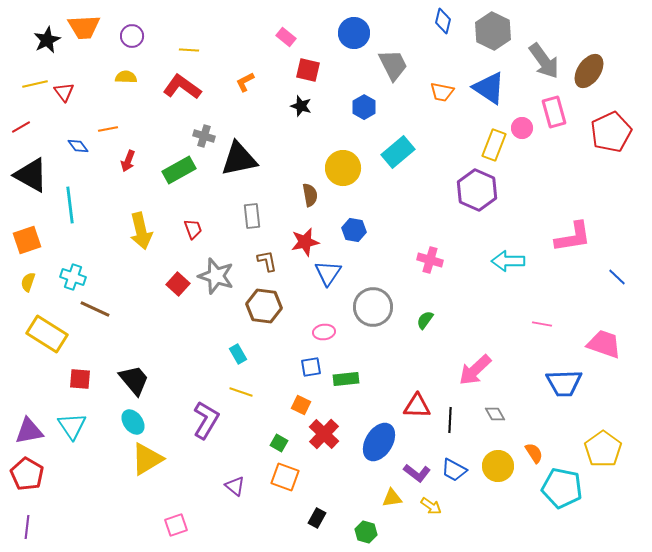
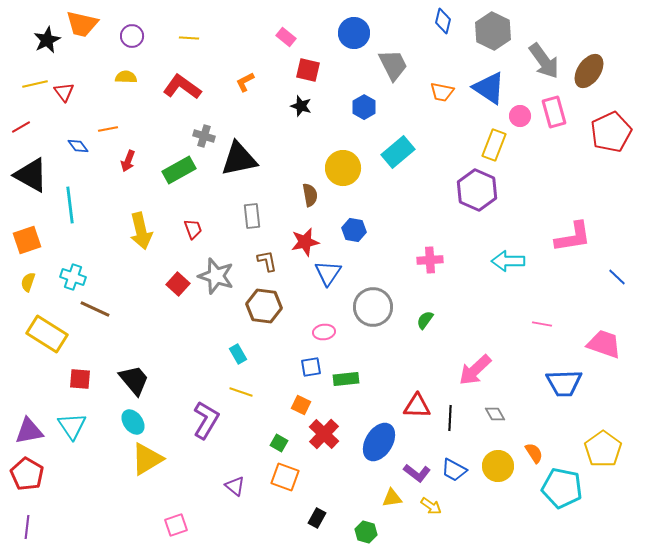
orange trapezoid at (84, 27): moved 2 px left, 3 px up; rotated 16 degrees clockwise
yellow line at (189, 50): moved 12 px up
pink circle at (522, 128): moved 2 px left, 12 px up
pink cross at (430, 260): rotated 20 degrees counterclockwise
black line at (450, 420): moved 2 px up
